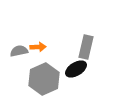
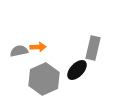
gray rectangle: moved 7 px right, 1 px down
black ellipse: moved 1 px right, 1 px down; rotated 15 degrees counterclockwise
